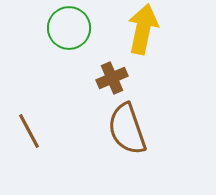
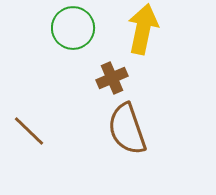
green circle: moved 4 px right
brown line: rotated 18 degrees counterclockwise
